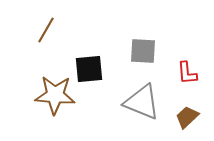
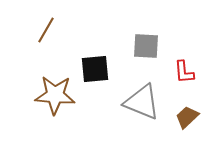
gray square: moved 3 px right, 5 px up
black square: moved 6 px right
red L-shape: moved 3 px left, 1 px up
